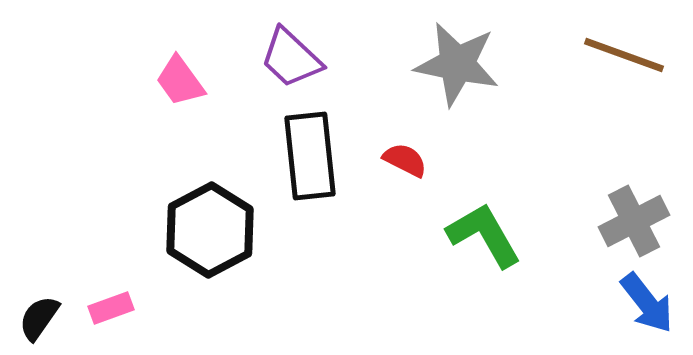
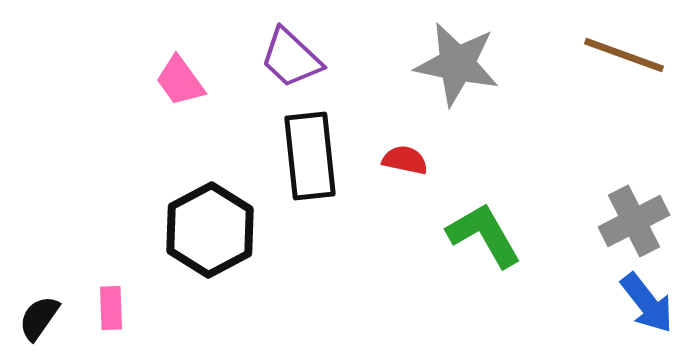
red semicircle: rotated 15 degrees counterclockwise
pink rectangle: rotated 72 degrees counterclockwise
